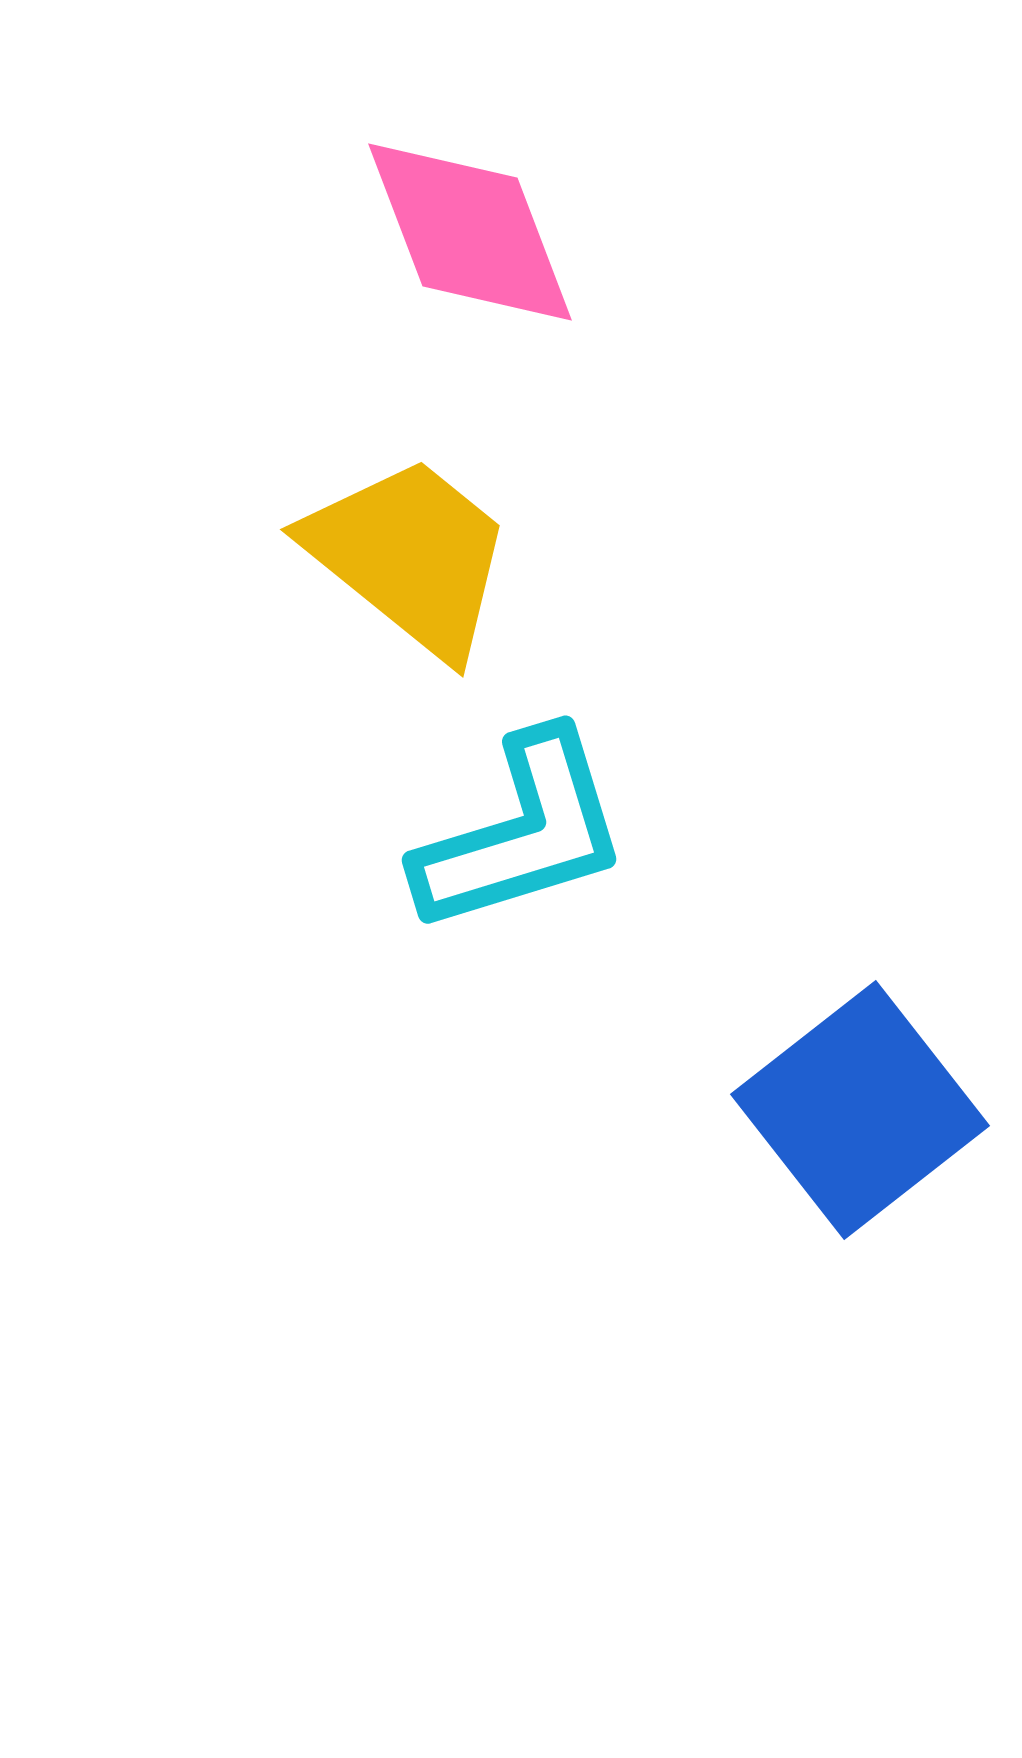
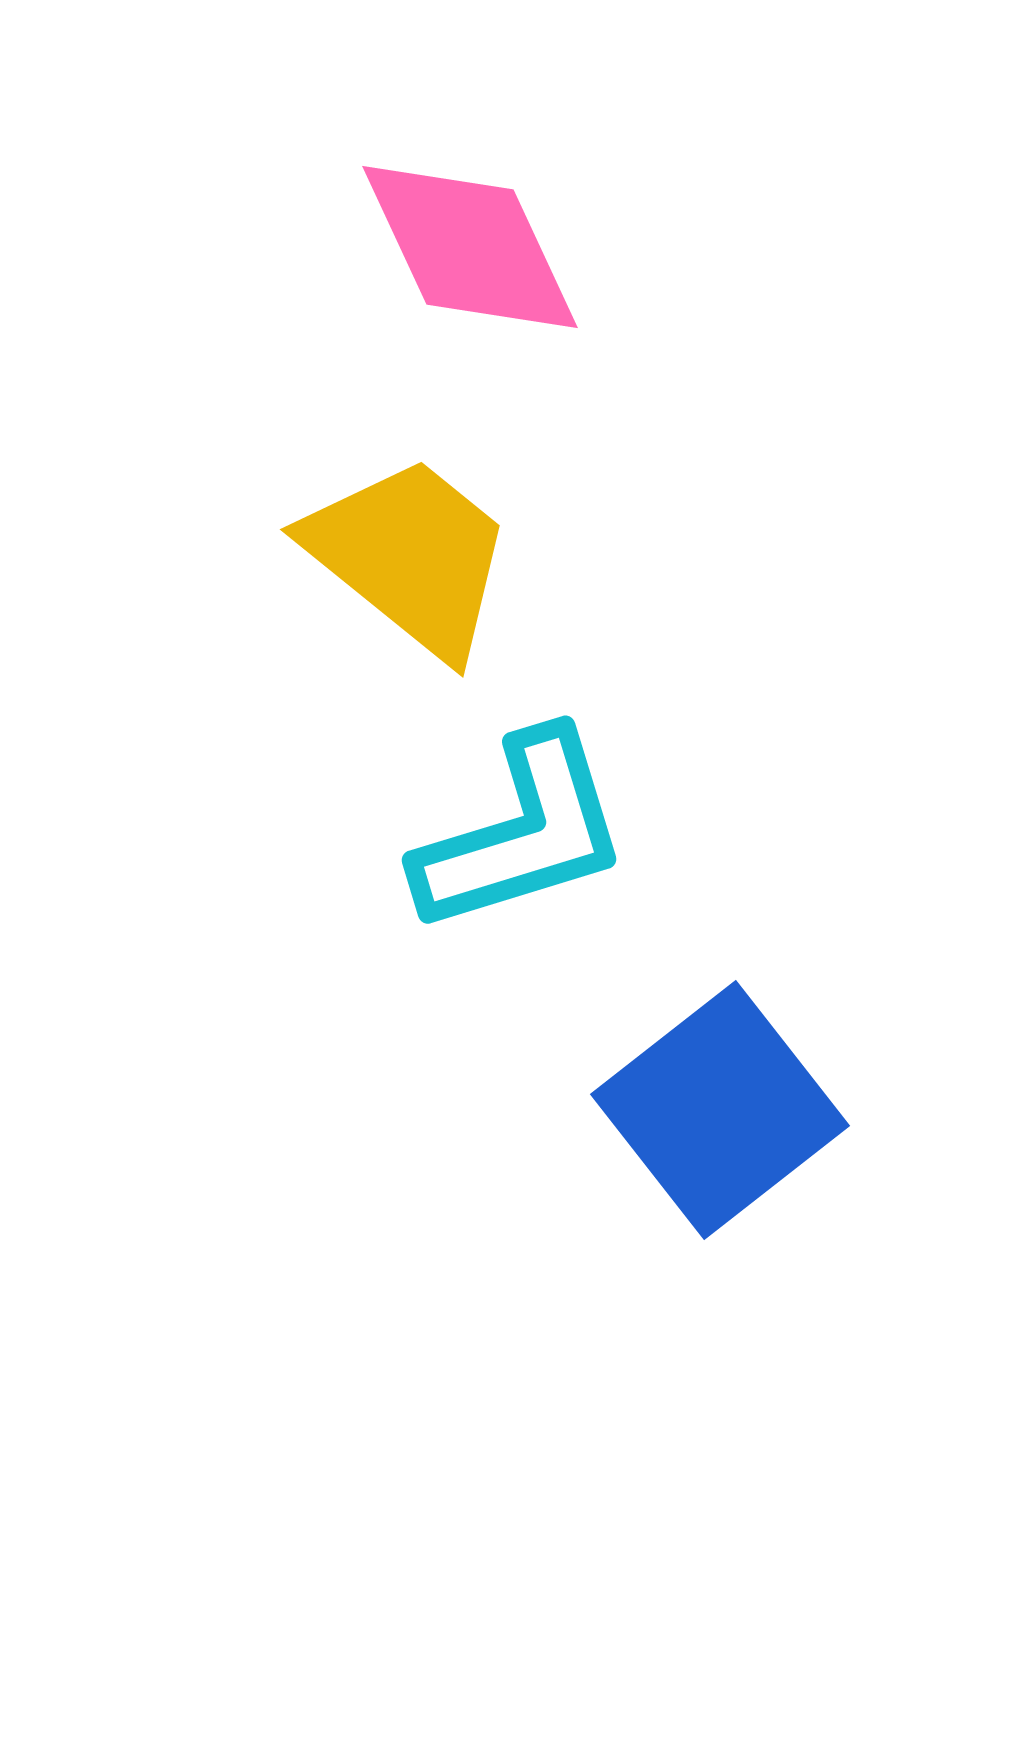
pink diamond: moved 15 px down; rotated 4 degrees counterclockwise
blue square: moved 140 px left
